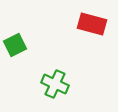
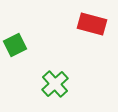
green cross: rotated 24 degrees clockwise
